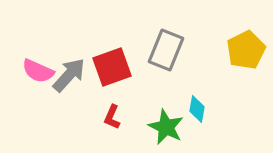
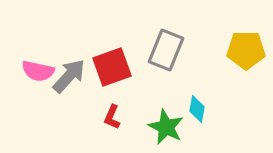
yellow pentagon: rotated 27 degrees clockwise
pink semicircle: rotated 12 degrees counterclockwise
gray arrow: moved 1 px down
